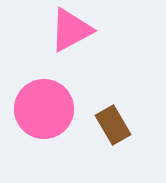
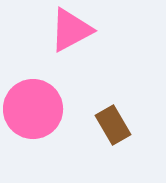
pink circle: moved 11 px left
